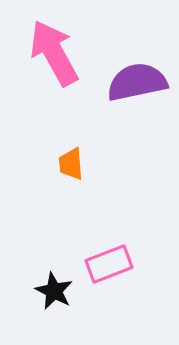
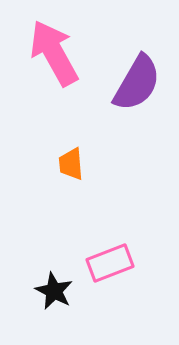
purple semicircle: moved 1 px down; rotated 132 degrees clockwise
pink rectangle: moved 1 px right, 1 px up
